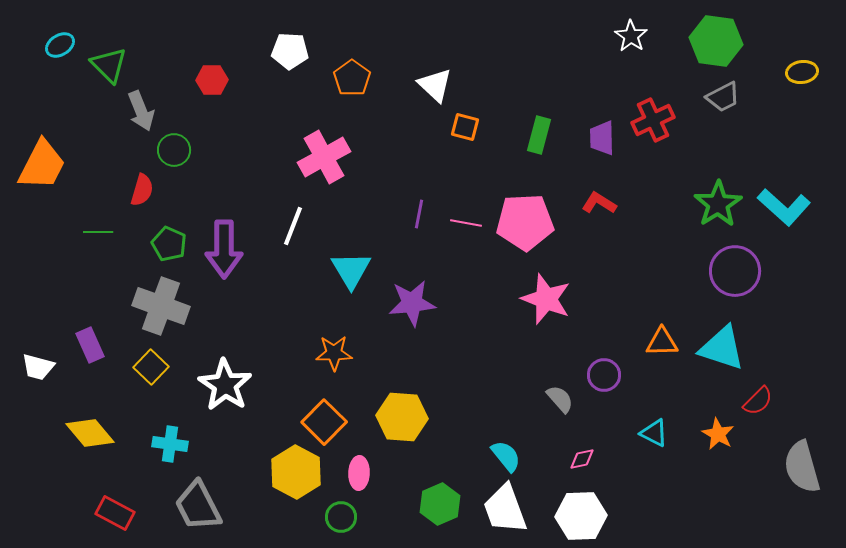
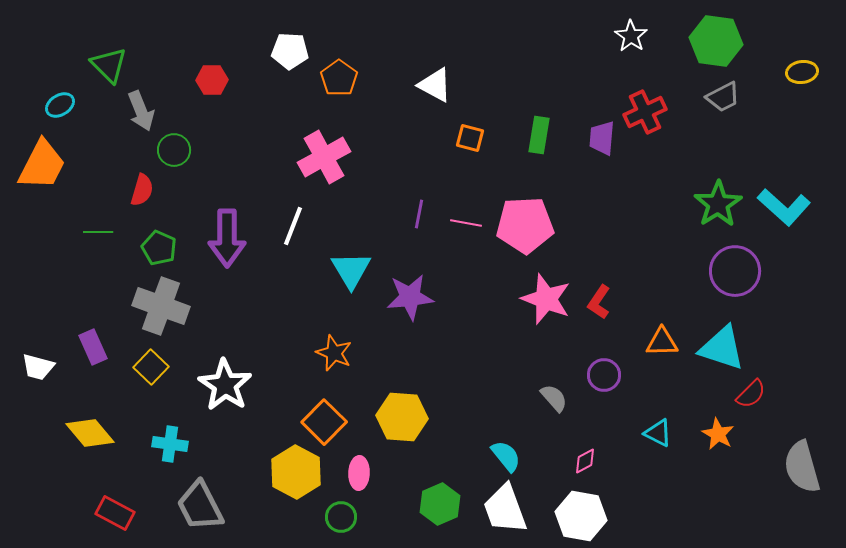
cyan ellipse at (60, 45): moved 60 px down
orange pentagon at (352, 78): moved 13 px left
white triangle at (435, 85): rotated 15 degrees counterclockwise
red cross at (653, 120): moved 8 px left, 8 px up
orange square at (465, 127): moved 5 px right, 11 px down
green rectangle at (539, 135): rotated 6 degrees counterclockwise
purple trapezoid at (602, 138): rotated 6 degrees clockwise
red L-shape at (599, 203): moved 99 px down; rotated 88 degrees counterclockwise
pink pentagon at (525, 222): moved 3 px down
green pentagon at (169, 244): moved 10 px left, 4 px down
purple arrow at (224, 249): moved 3 px right, 11 px up
purple star at (412, 303): moved 2 px left, 6 px up
purple rectangle at (90, 345): moved 3 px right, 2 px down
orange star at (334, 353): rotated 24 degrees clockwise
gray semicircle at (560, 399): moved 6 px left, 1 px up
red semicircle at (758, 401): moved 7 px left, 7 px up
cyan triangle at (654, 433): moved 4 px right
pink diamond at (582, 459): moved 3 px right, 2 px down; rotated 16 degrees counterclockwise
gray trapezoid at (198, 506): moved 2 px right
white hexagon at (581, 516): rotated 12 degrees clockwise
